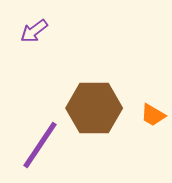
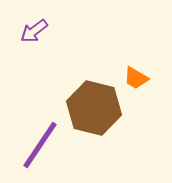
brown hexagon: rotated 14 degrees clockwise
orange trapezoid: moved 17 px left, 37 px up
